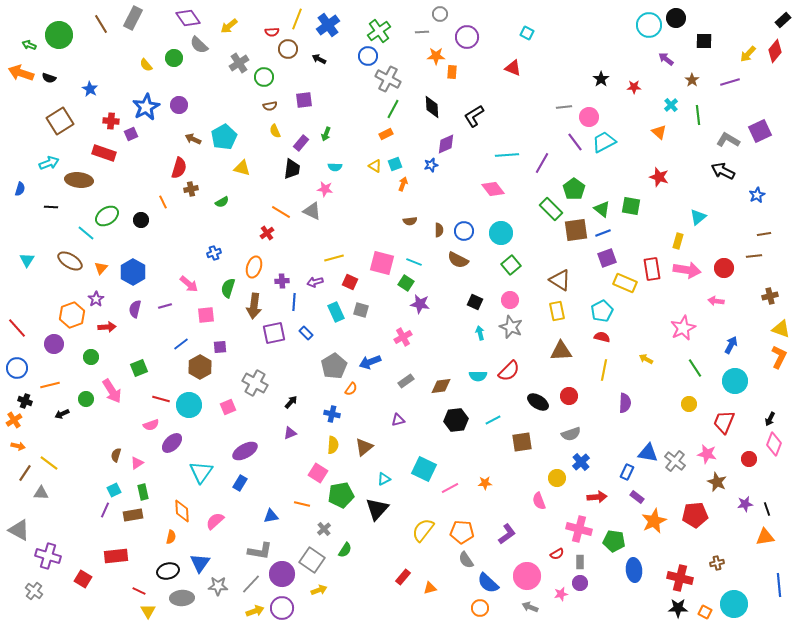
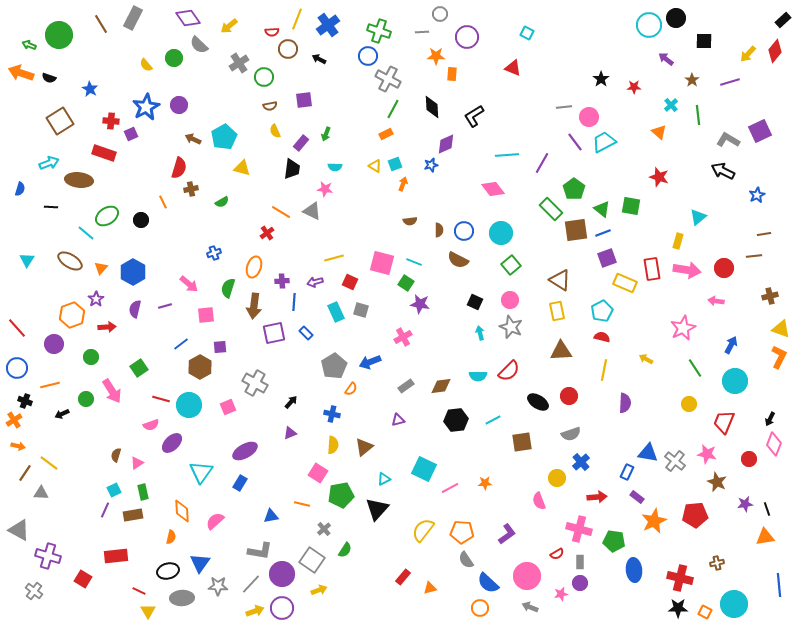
green cross at (379, 31): rotated 35 degrees counterclockwise
orange rectangle at (452, 72): moved 2 px down
green square at (139, 368): rotated 12 degrees counterclockwise
gray rectangle at (406, 381): moved 5 px down
